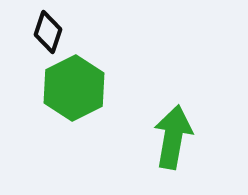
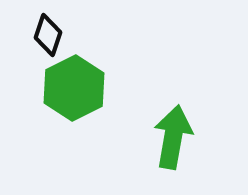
black diamond: moved 3 px down
